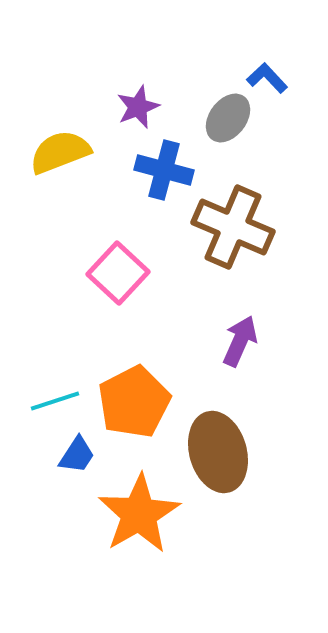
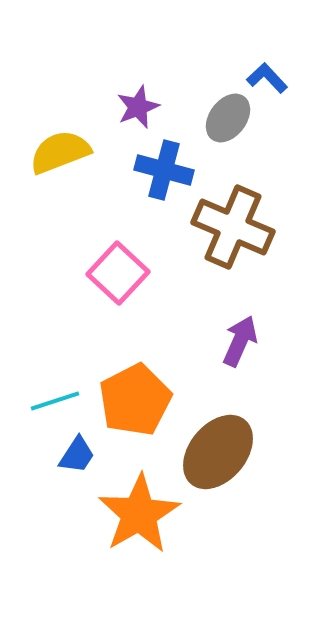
orange pentagon: moved 1 px right, 2 px up
brown ellipse: rotated 56 degrees clockwise
